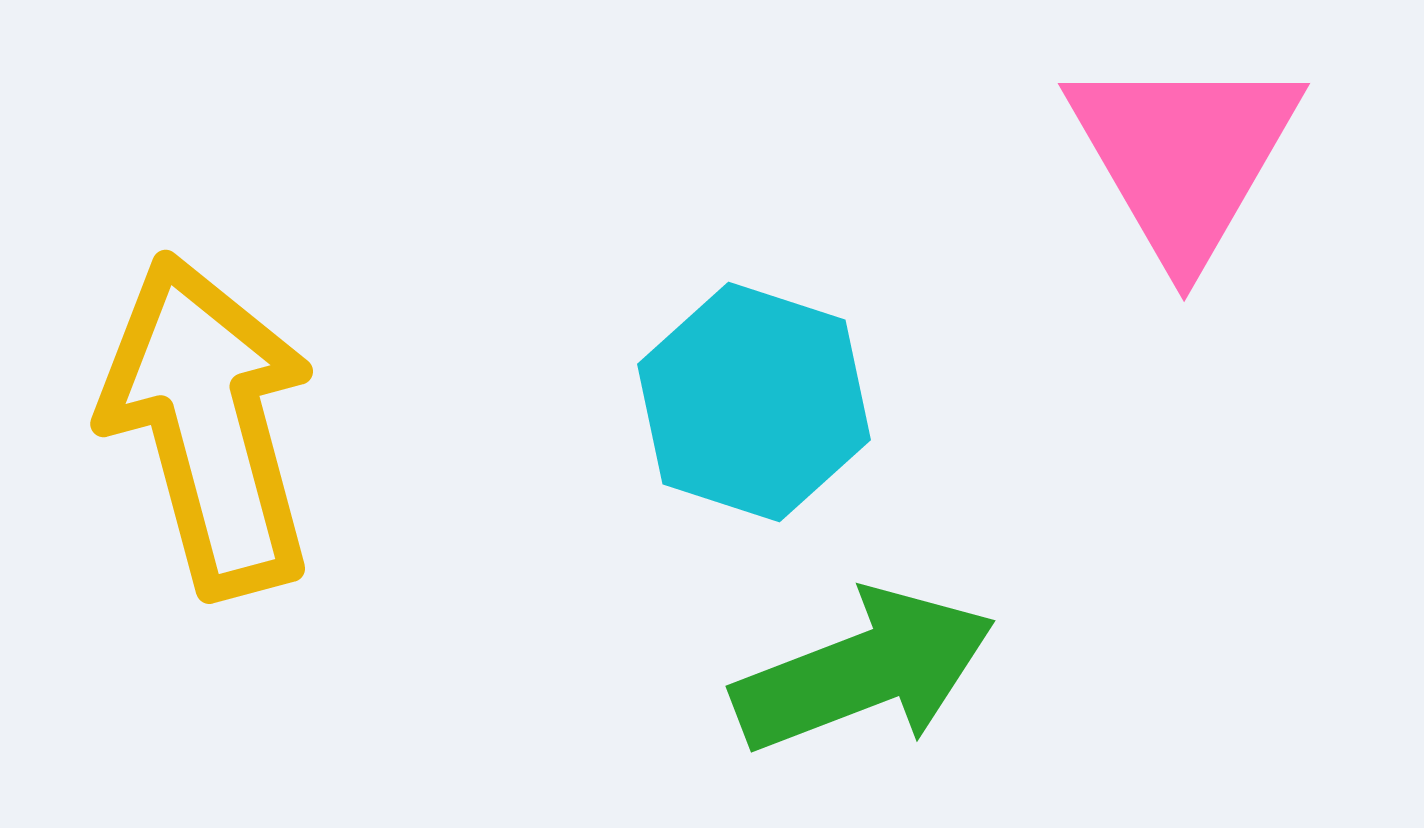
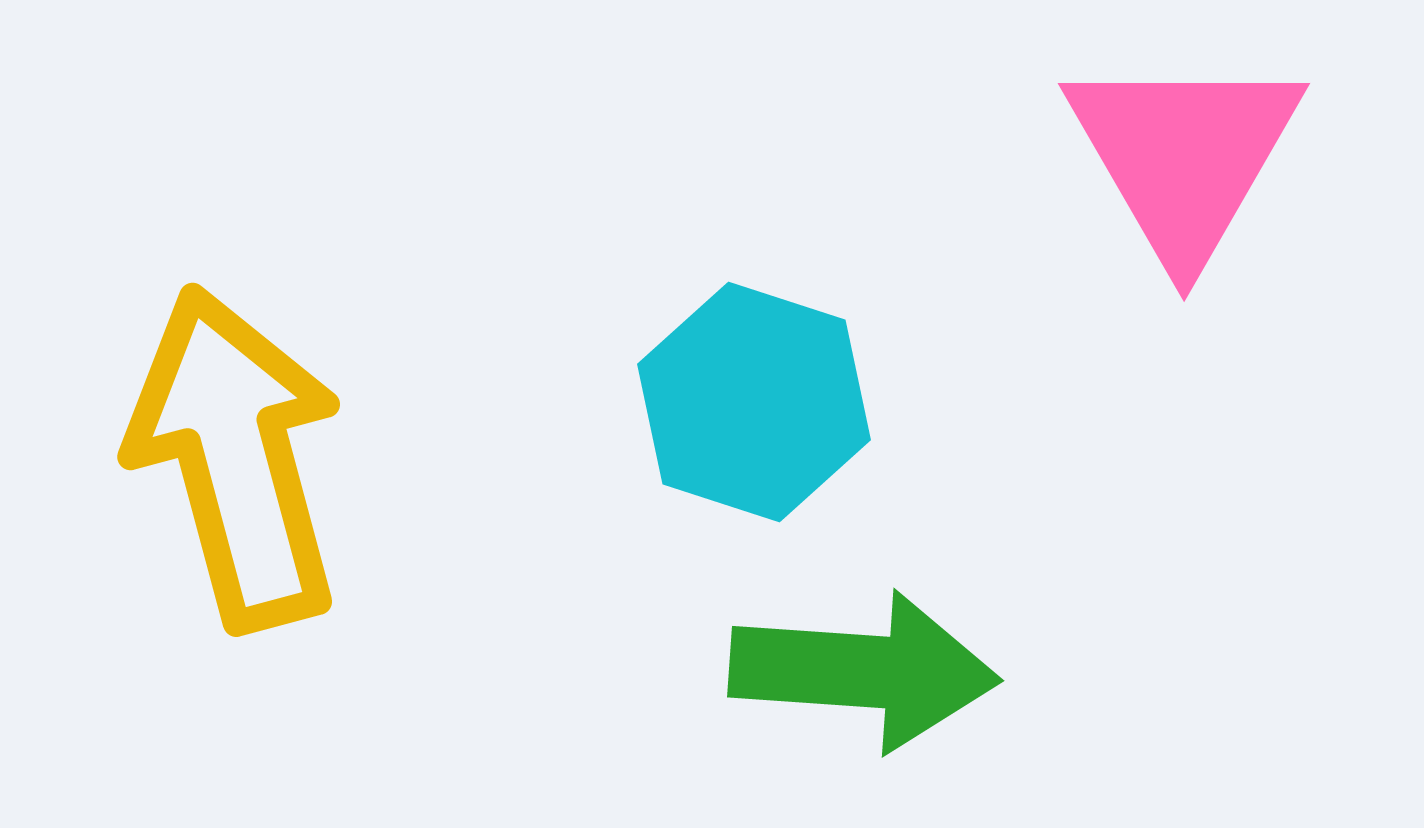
yellow arrow: moved 27 px right, 33 px down
green arrow: rotated 25 degrees clockwise
